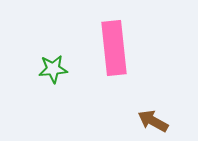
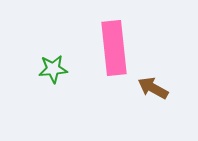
brown arrow: moved 33 px up
